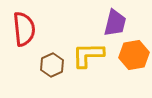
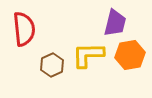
orange hexagon: moved 4 px left
